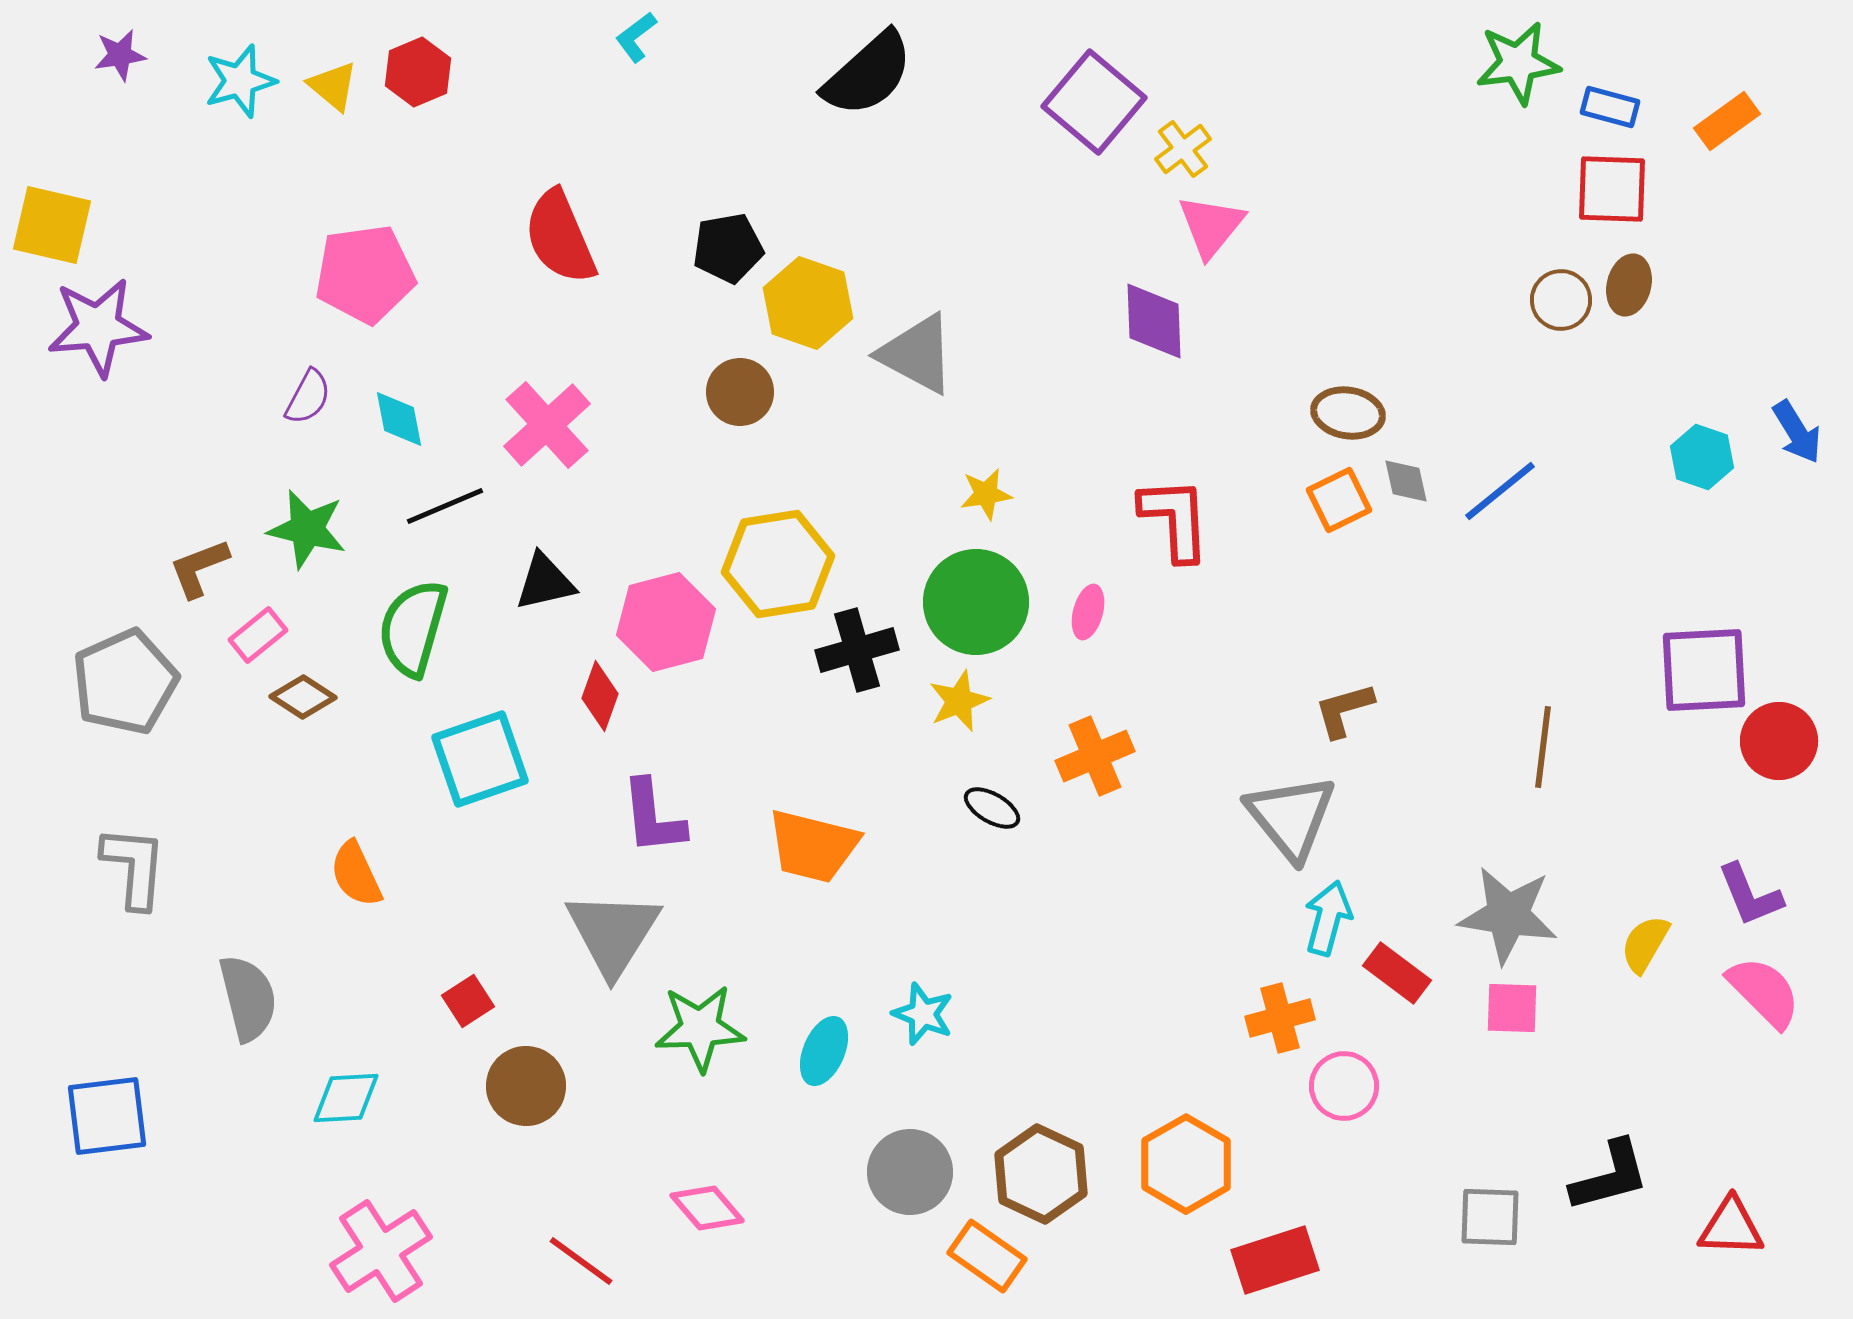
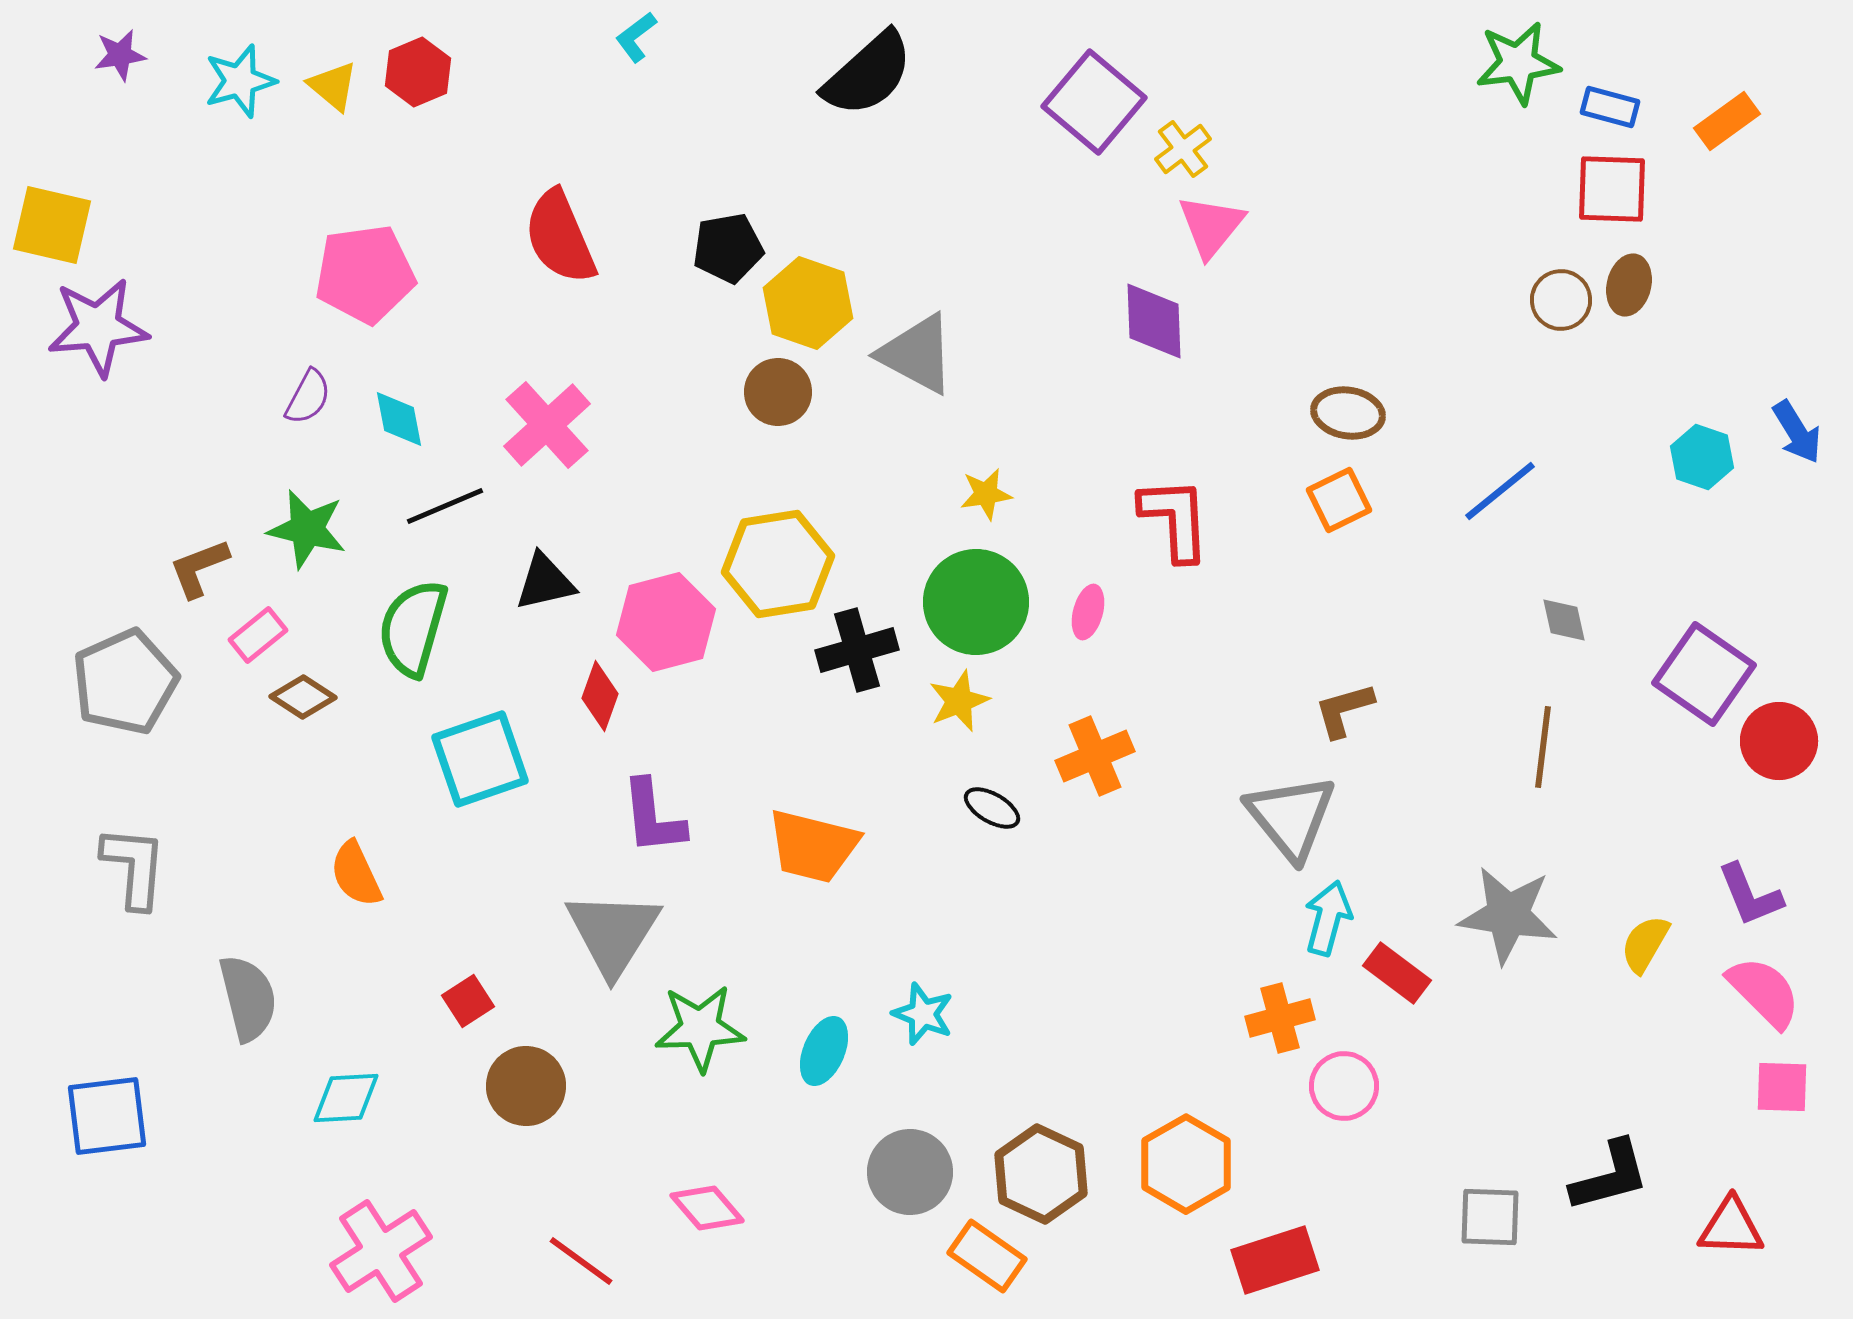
brown circle at (740, 392): moved 38 px right
gray diamond at (1406, 481): moved 158 px right, 139 px down
purple square at (1704, 670): moved 4 px down; rotated 38 degrees clockwise
pink square at (1512, 1008): moved 270 px right, 79 px down
